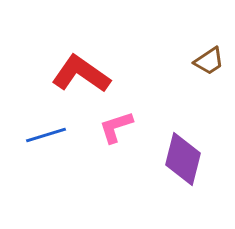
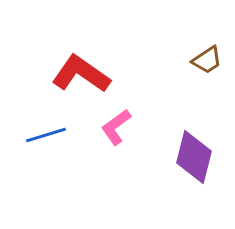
brown trapezoid: moved 2 px left, 1 px up
pink L-shape: rotated 18 degrees counterclockwise
purple diamond: moved 11 px right, 2 px up
